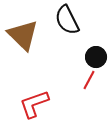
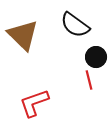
black semicircle: moved 8 px right, 5 px down; rotated 28 degrees counterclockwise
red line: rotated 42 degrees counterclockwise
red L-shape: moved 1 px up
